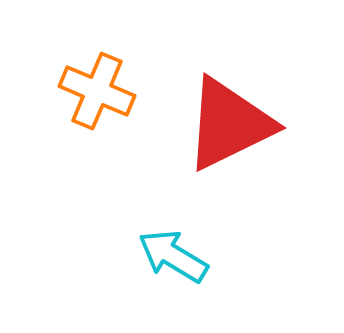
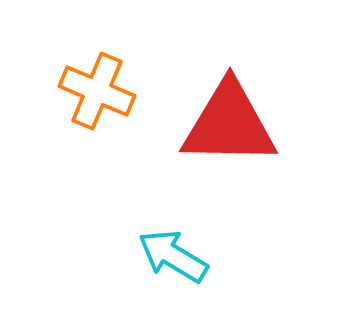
red triangle: rotated 27 degrees clockwise
